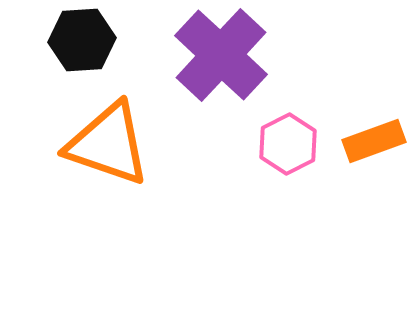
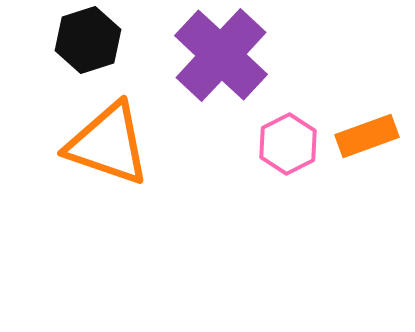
black hexagon: moved 6 px right; rotated 14 degrees counterclockwise
orange rectangle: moved 7 px left, 5 px up
